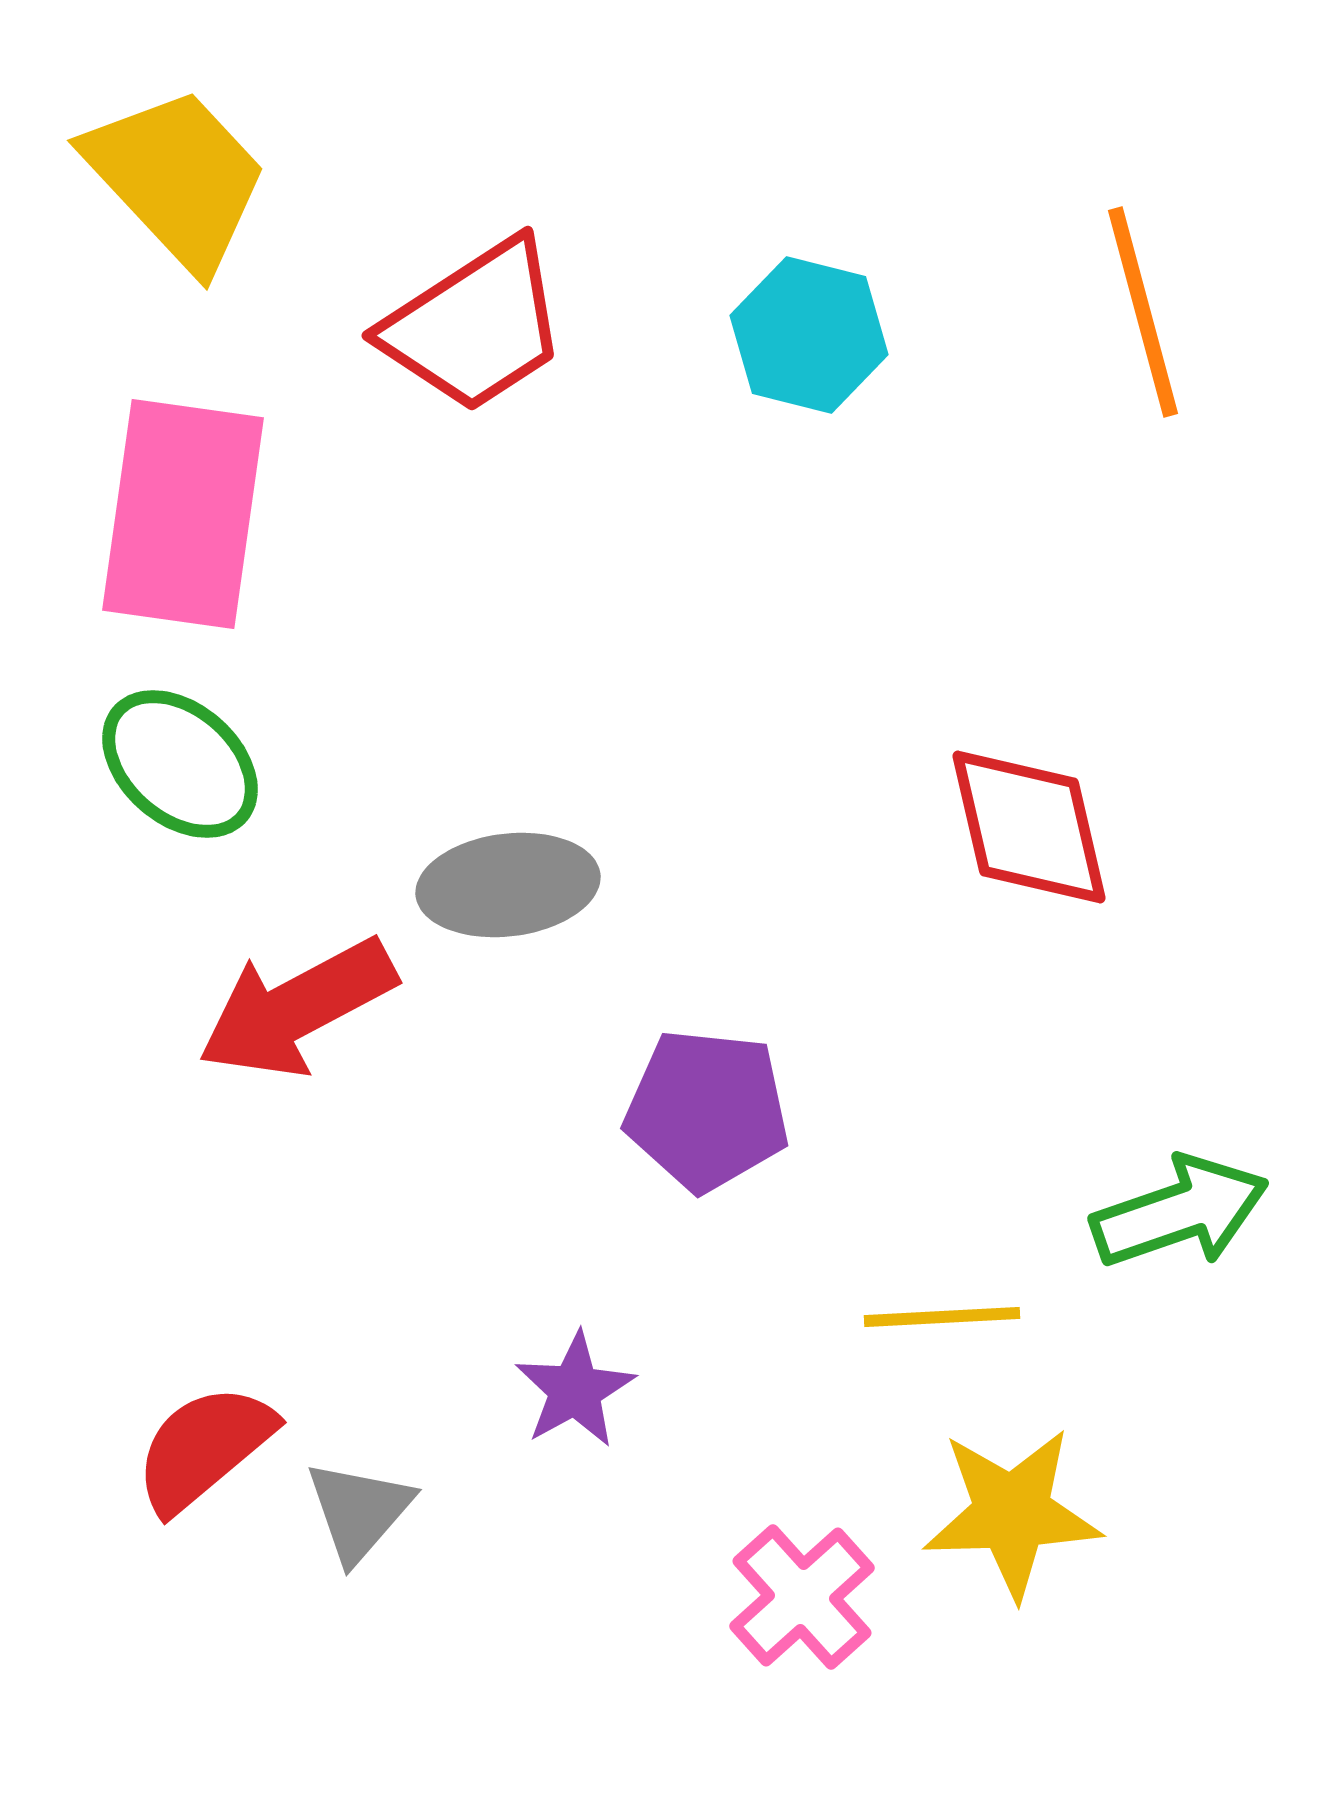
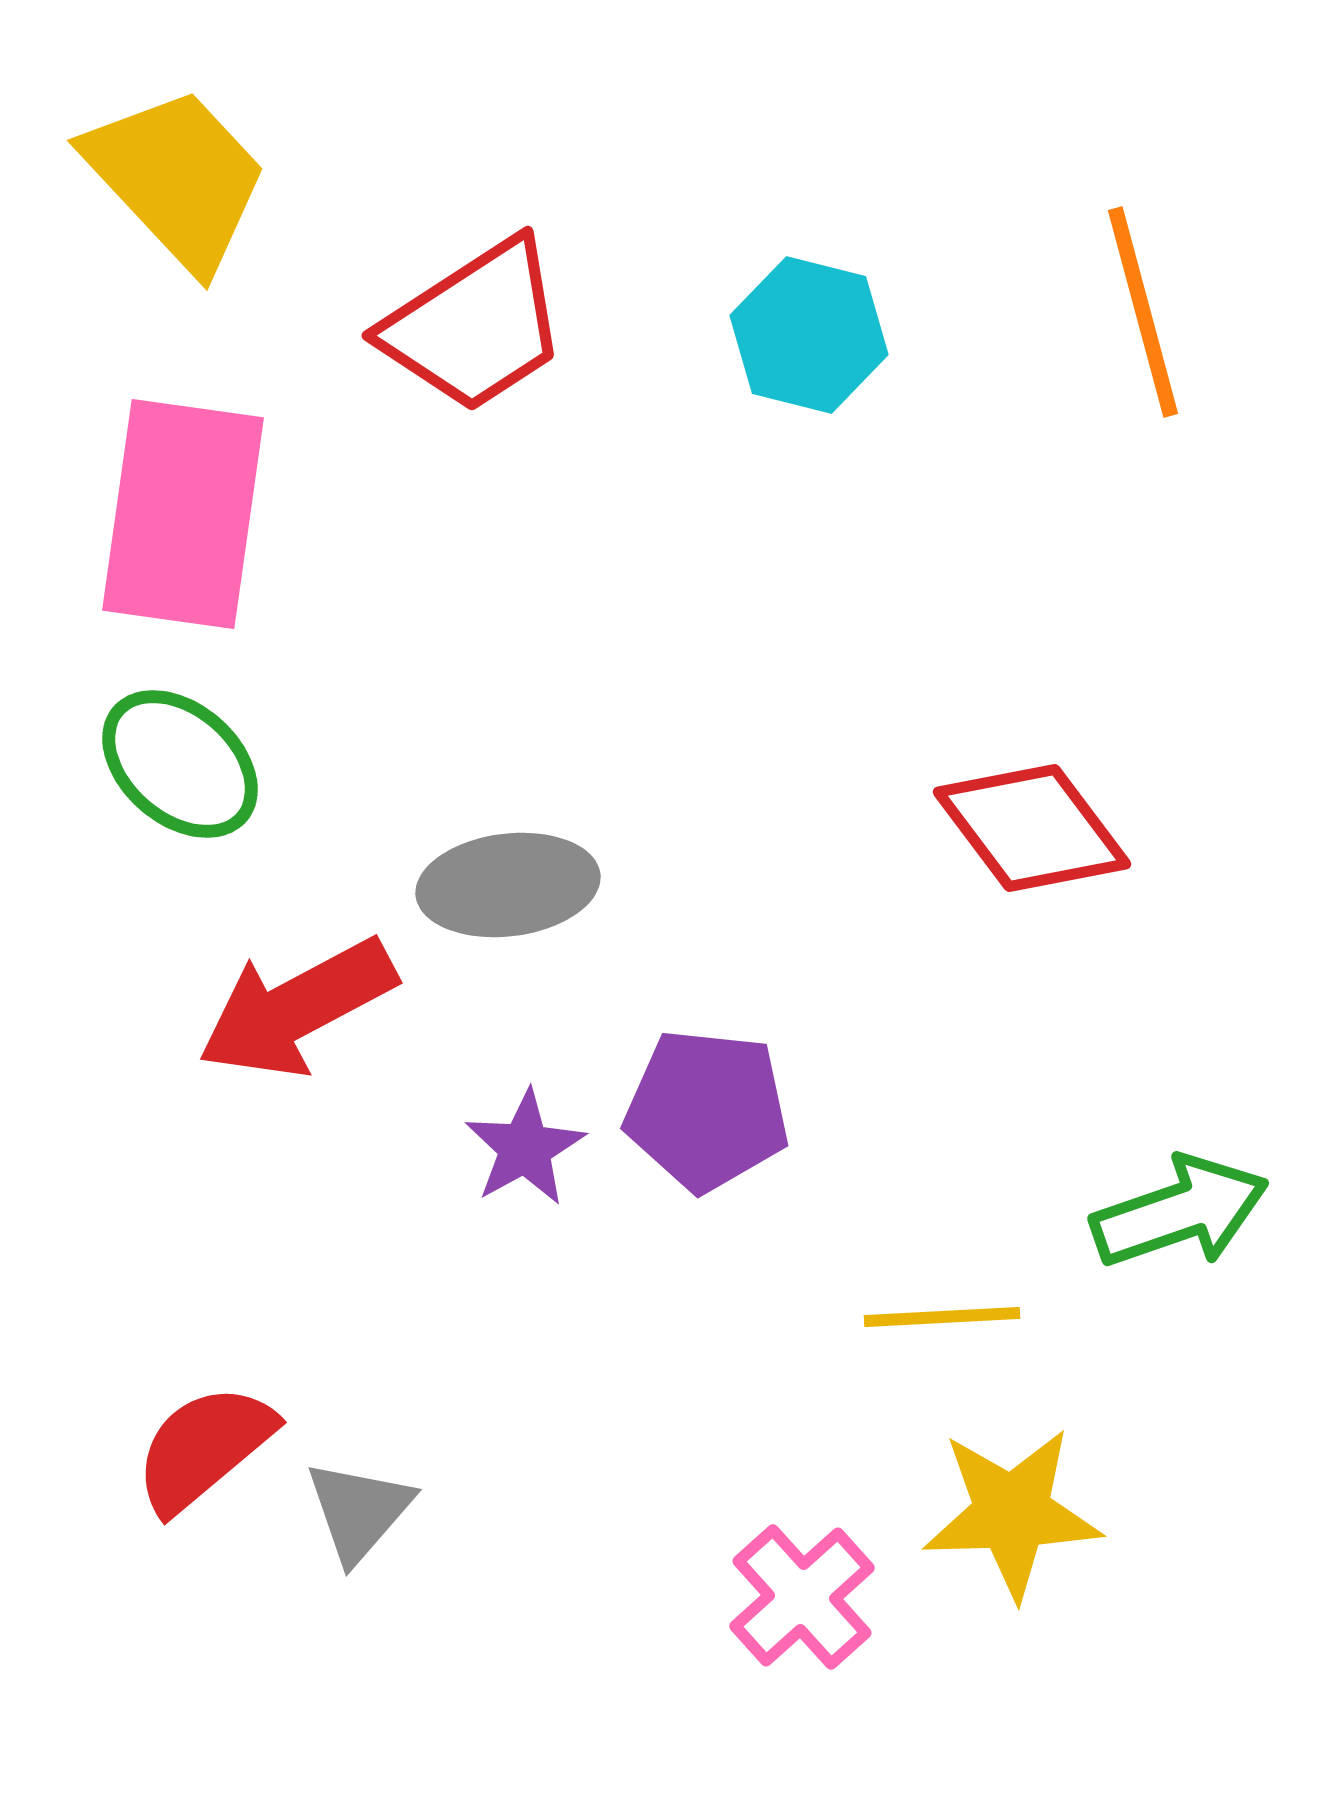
red diamond: moved 3 px right, 1 px down; rotated 24 degrees counterclockwise
purple star: moved 50 px left, 242 px up
